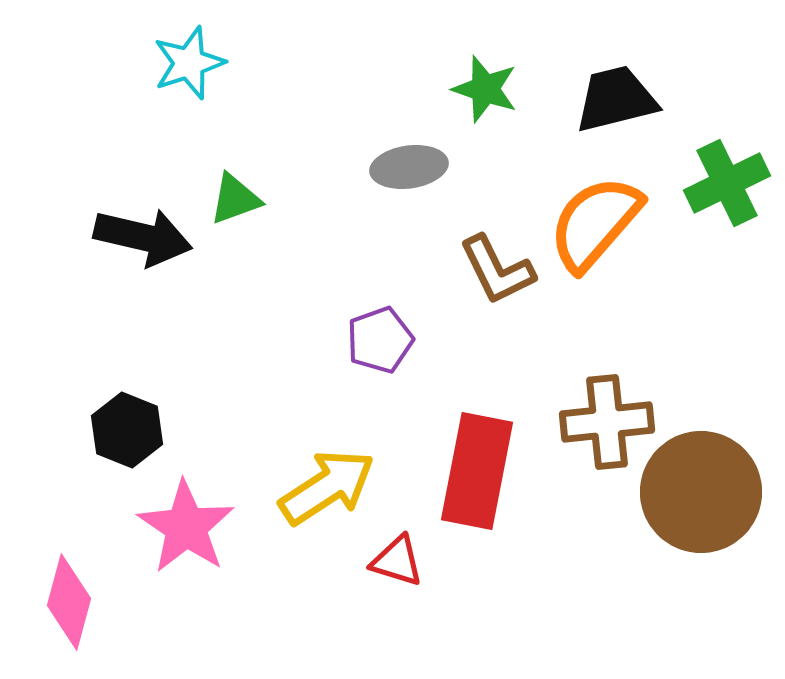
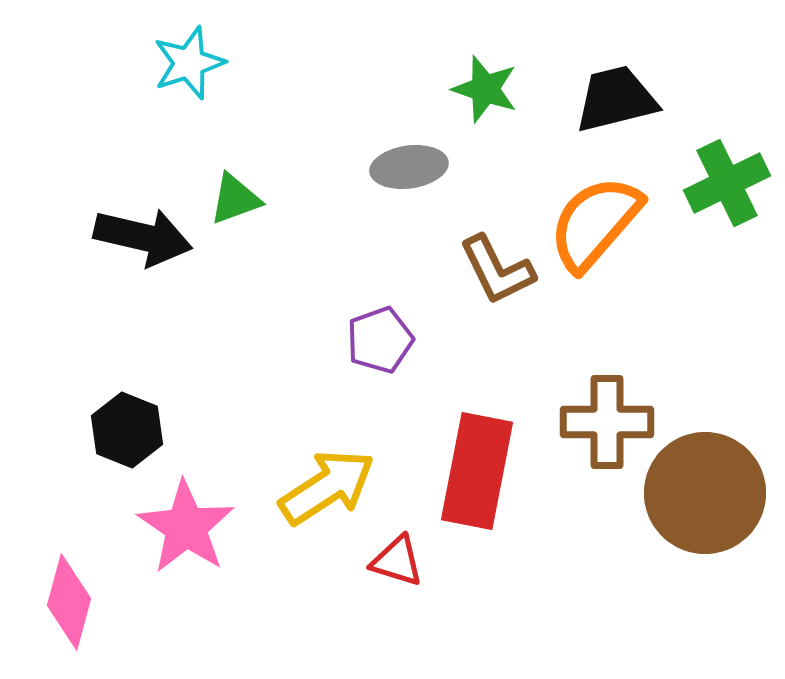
brown cross: rotated 6 degrees clockwise
brown circle: moved 4 px right, 1 px down
